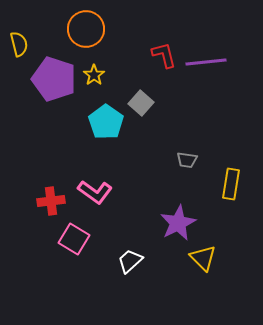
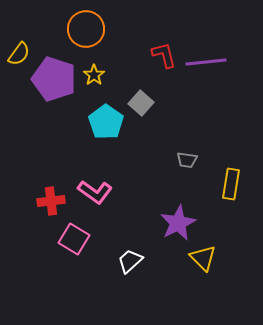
yellow semicircle: moved 10 px down; rotated 50 degrees clockwise
